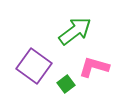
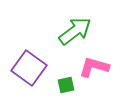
purple square: moved 5 px left, 2 px down
green square: moved 1 px down; rotated 24 degrees clockwise
